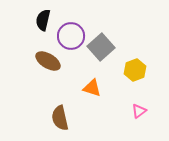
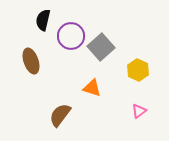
brown ellipse: moved 17 px left; rotated 40 degrees clockwise
yellow hexagon: moved 3 px right; rotated 15 degrees counterclockwise
brown semicircle: moved 3 px up; rotated 50 degrees clockwise
